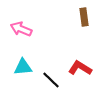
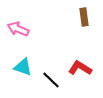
pink arrow: moved 3 px left
cyan triangle: rotated 24 degrees clockwise
